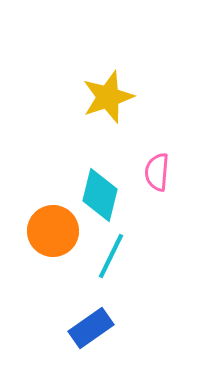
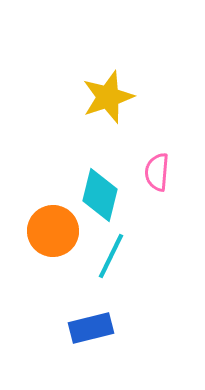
blue rectangle: rotated 21 degrees clockwise
